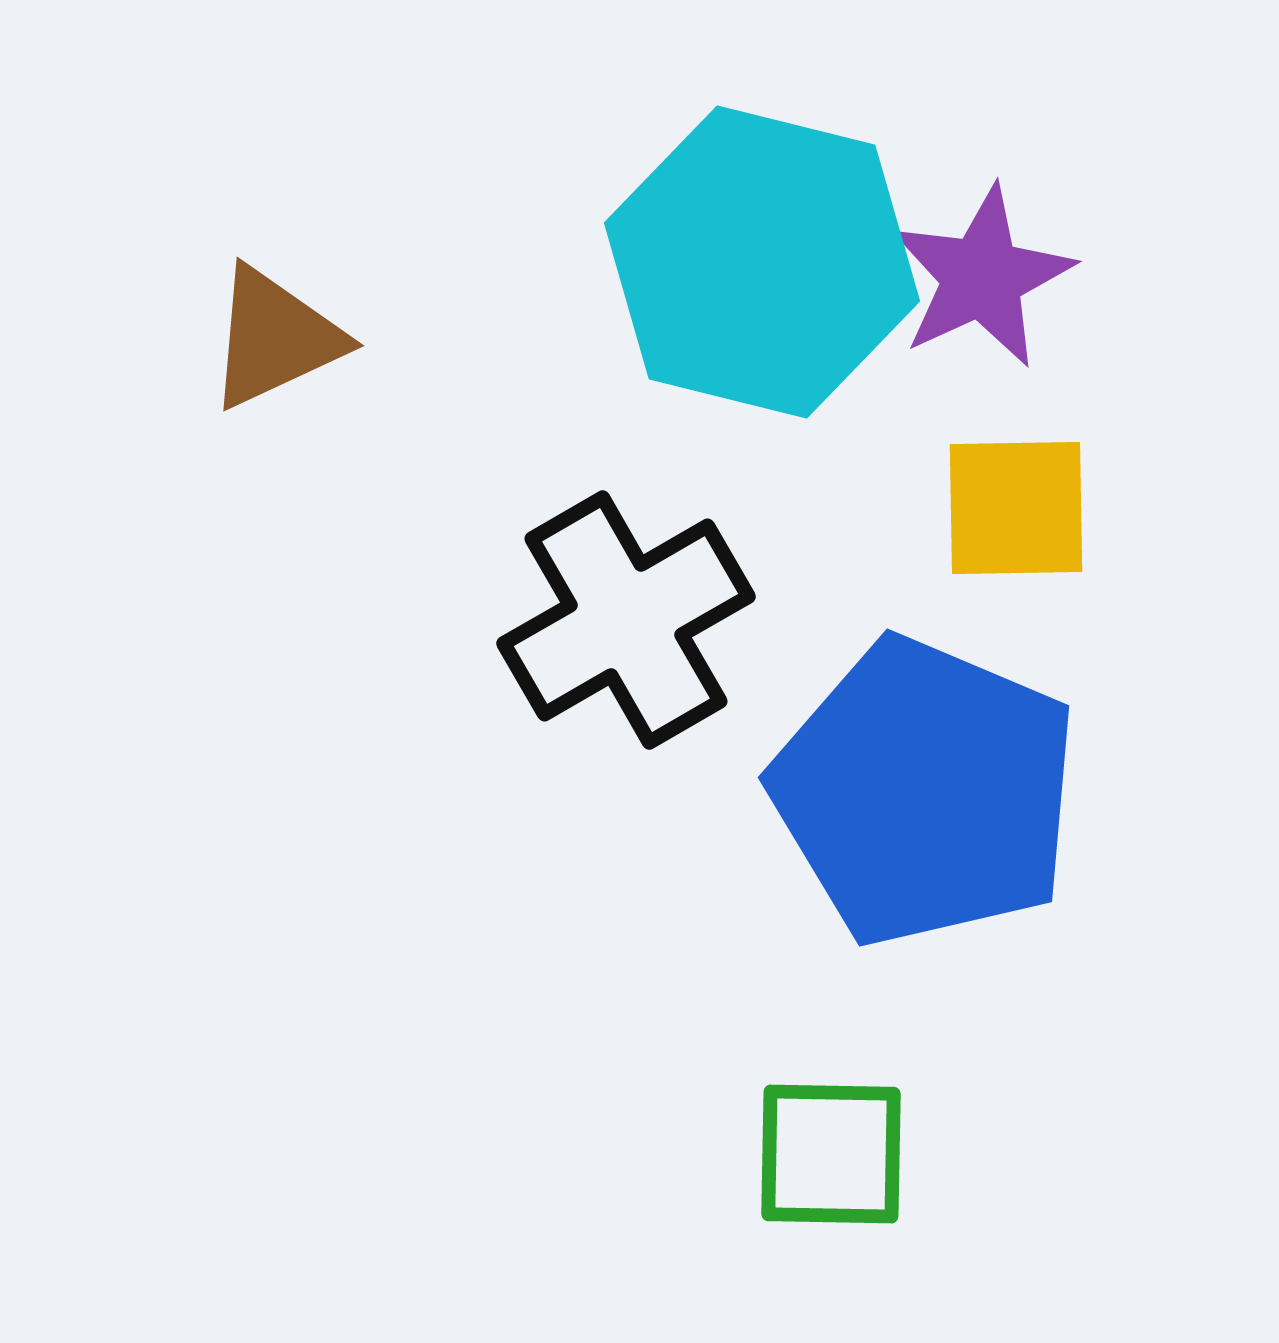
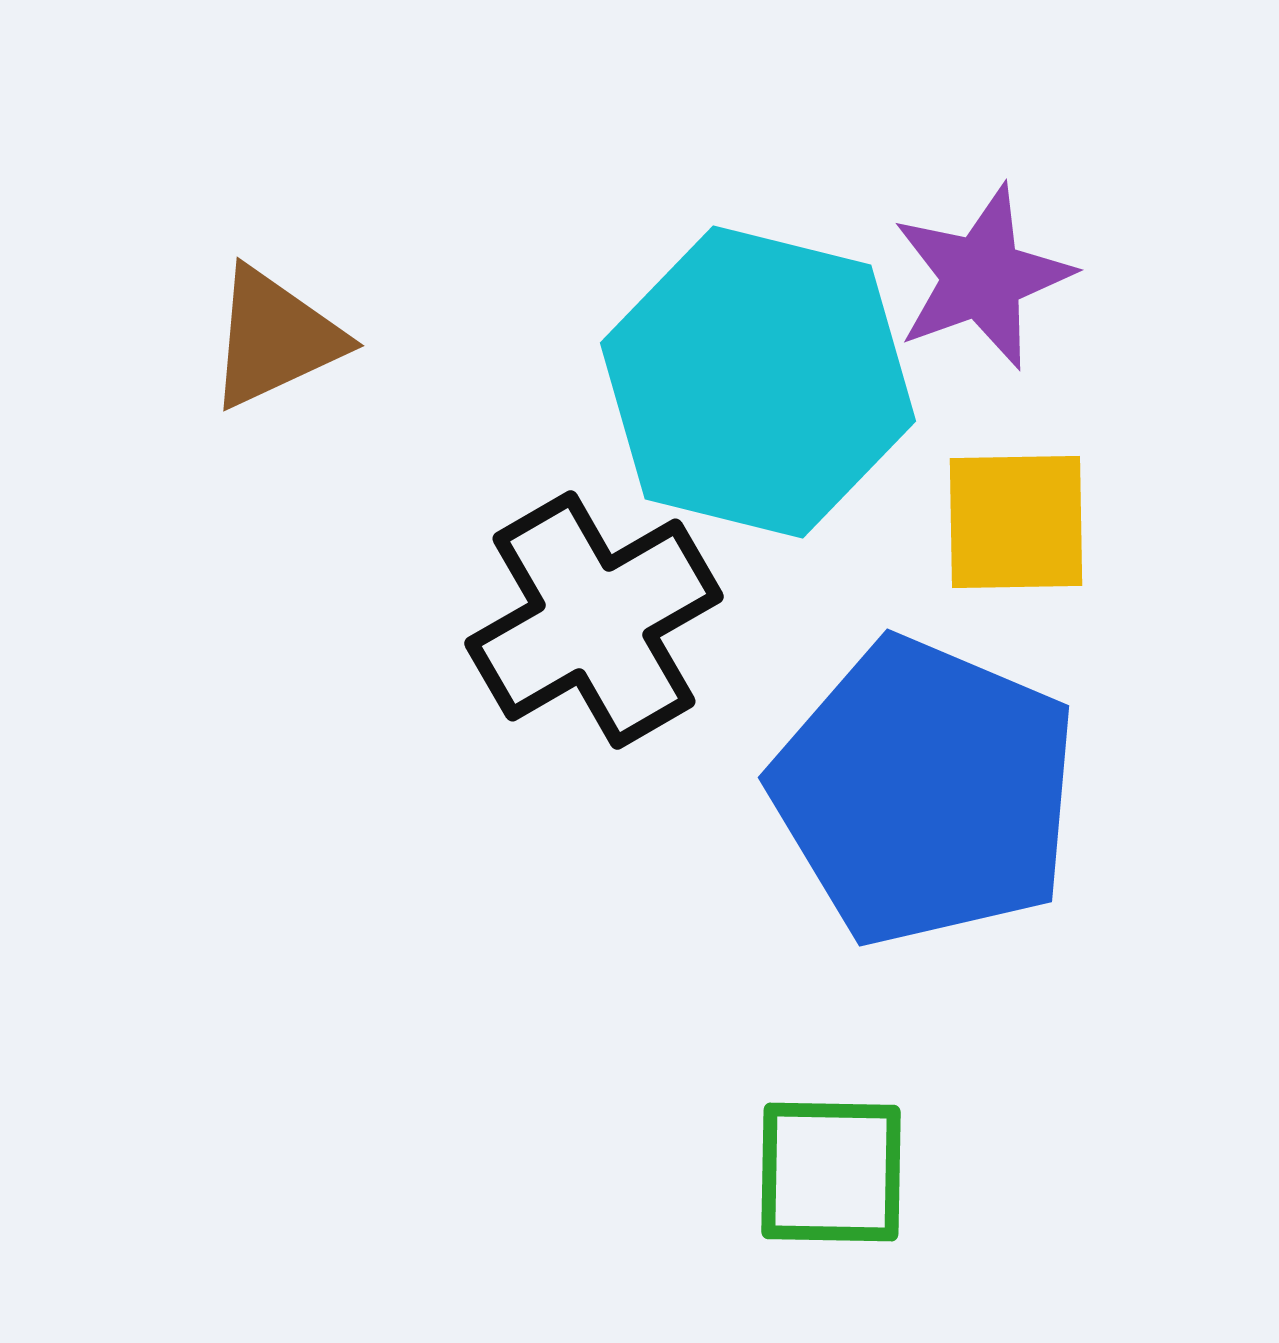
cyan hexagon: moved 4 px left, 120 px down
purple star: rotated 5 degrees clockwise
yellow square: moved 14 px down
black cross: moved 32 px left
green square: moved 18 px down
